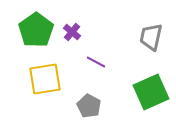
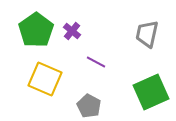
purple cross: moved 1 px up
gray trapezoid: moved 4 px left, 3 px up
yellow square: rotated 32 degrees clockwise
